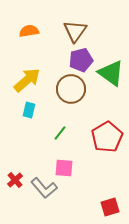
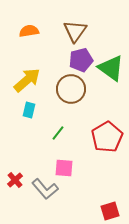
green triangle: moved 5 px up
green line: moved 2 px left
gray L-shape: moved 1 px right, 1 px down
red square: moved 4 px down
